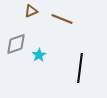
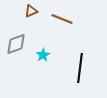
cyan star: moved 4 px right
